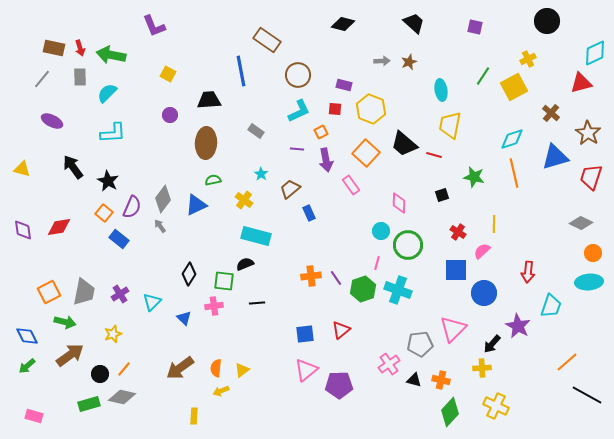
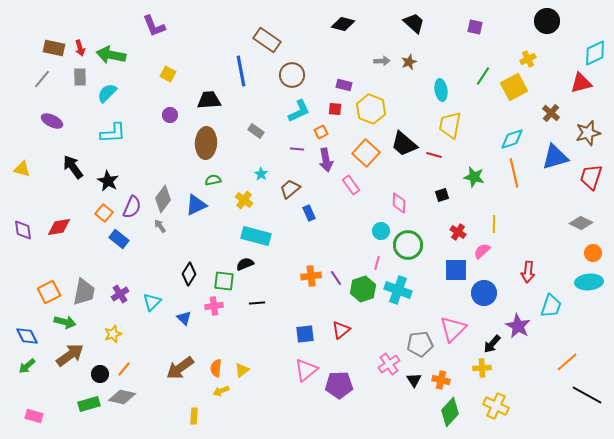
brown circle at (298, 75): moved 6 px left
brown star at (588, 133): rotated 25 degrees clockwise
black triangle at (414, 380): rotated 42 degrees clockwise
